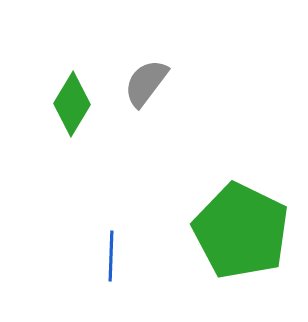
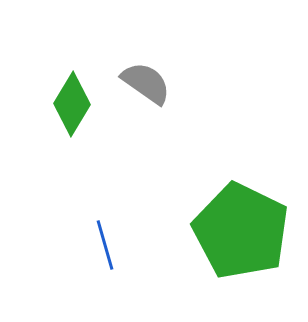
gray semicircle: rotated 88 degrees clockwise
blue line: moved 6 px left, 11 px up; rotated 18 degrees counterclockwise
